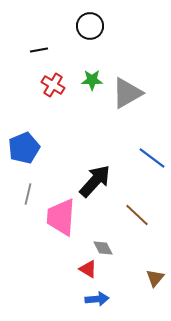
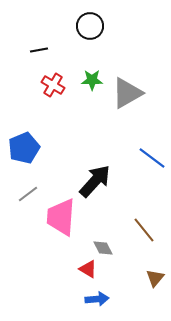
gray line: rotated 40 degrees clockwise
brown line: moved 7 px right, 15 px down; rotated 8 degrees clockwise
